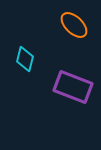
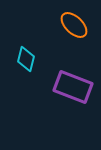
cyan diamond: moved 1 px right
